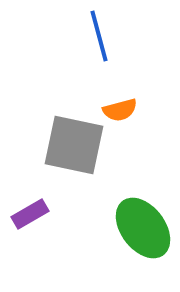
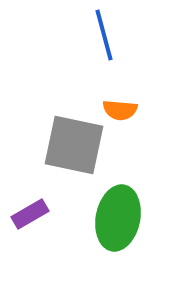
blue line: moved 5 px right, 1 px up
orange semicircle: rotated 20 degrees clockwise
green ellipse: moved 25 px left, 10 px up; rotated 48 degrees clockwise
